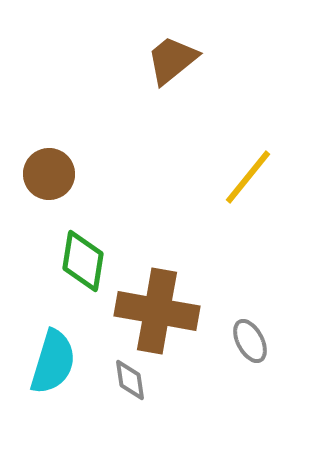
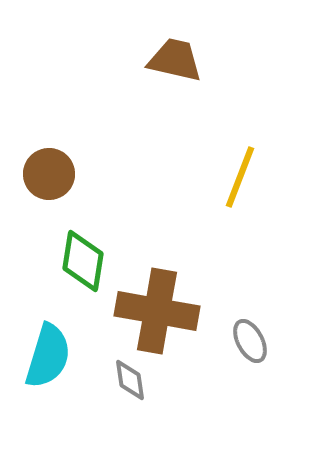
brown trapezoid: moved 3 px right; rotated 52 degrees clockwise
yellow line: moved 8 px left; rotated 18 degrees counterclockwise
cyan semicircle: moved 5 px left, 6 px up
